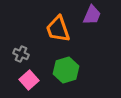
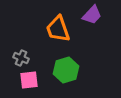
purple trapezoid: rotated 20 degrees clockwise
gray cross: moved 4 px down
pink square: rotated 36 degrees clockwise
